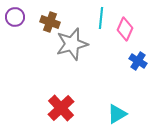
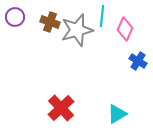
cyan line: moved 1 px right, 2 px up
gray star: moved 5 px right, 14 px up
